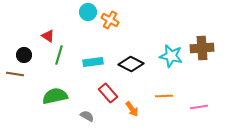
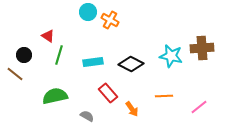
brown line: rotated 30 degrees clockwise
pink line: rotated 30 degrees counterclockwise
